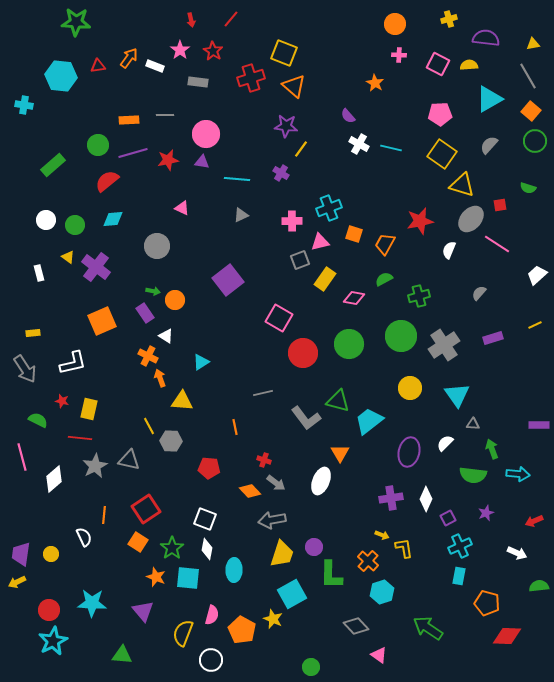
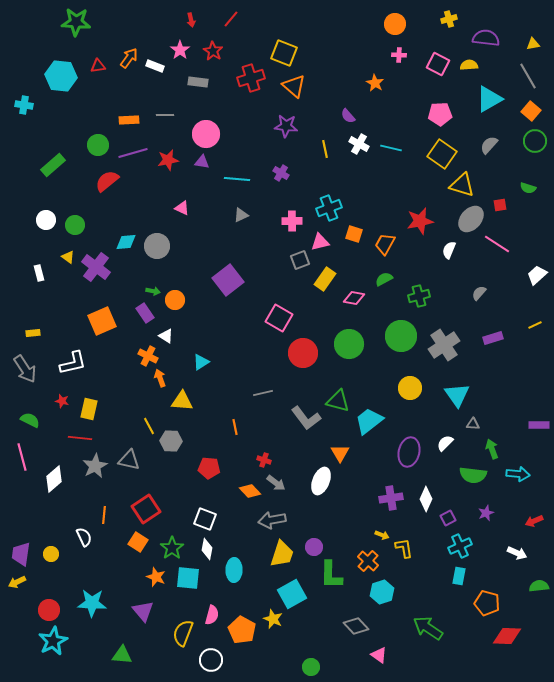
yellow line at (301, 149): moved 24 px right; rotated 48 degrees counterclockwise
cyan diamond at (113, 219): moved 13 px right, 23 px down
green semicircle at (38, 420): moved 8 px left
